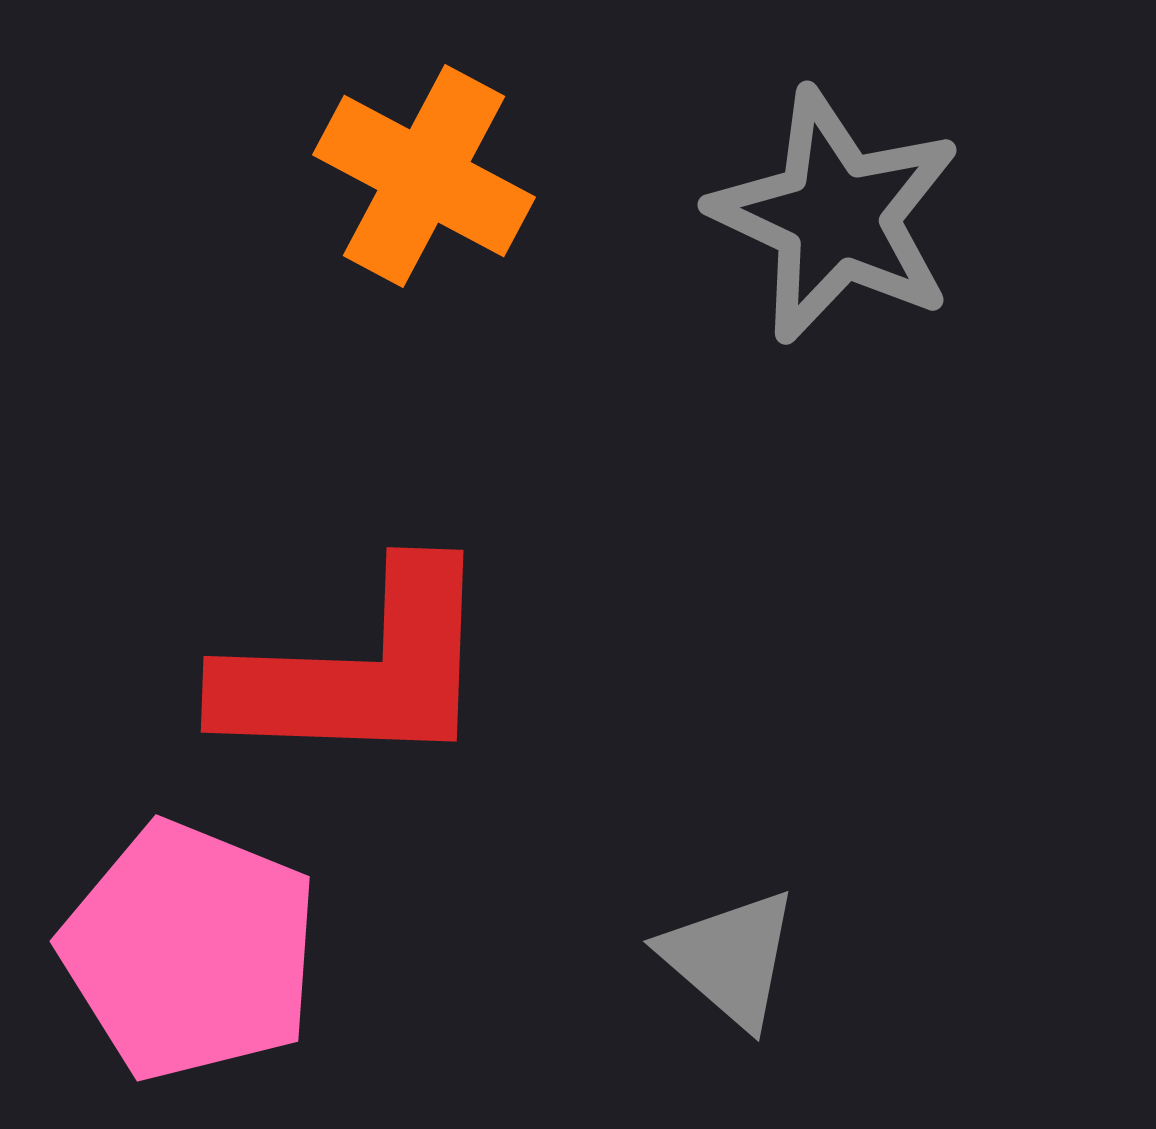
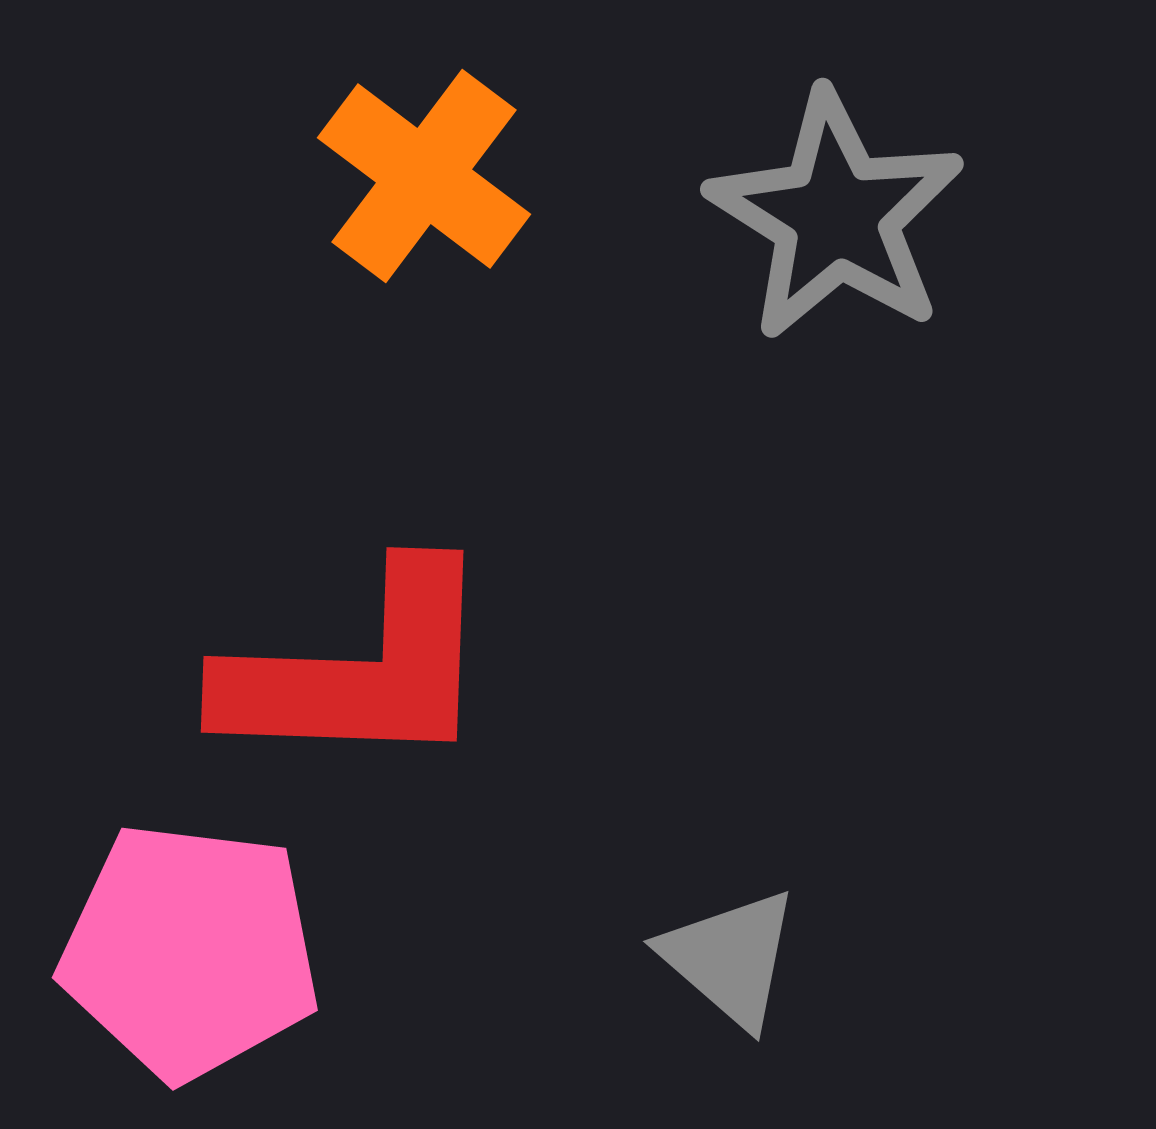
orange cross: rotated 9 degrees clockwise
gray star: rotated 7 degrees clockwise
pink pentagon: rotated 15 degrees counterclockwise
